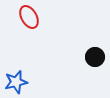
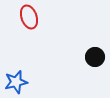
red ellipse: rotated 10 degrees clockwise
